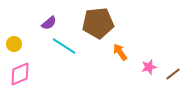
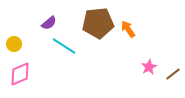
orange arrow: moved 8 px right, 23 px up
pink star: rotated 14 degrees counterclockwise
